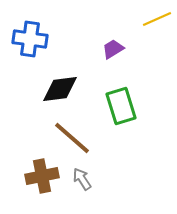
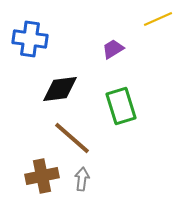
yellow line: moved 1 px right
gray arrow: rotated 40 degrees clockwise
